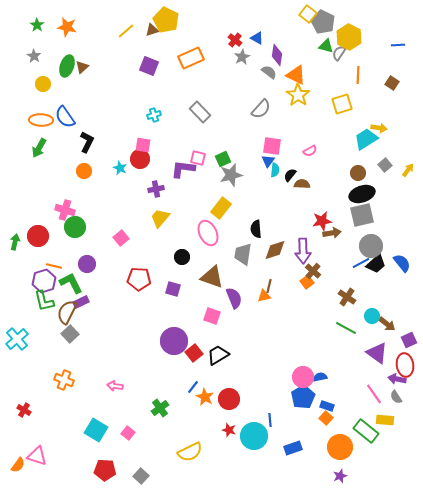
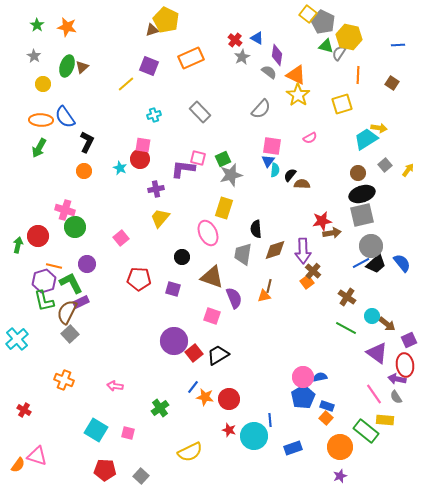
yellow line at (126, 31): moved 53 px down
yellow hexagon at (349, 37): rotated 15 degrees counterclockwise
pink semicircle at (310, 151): moved 13 px up
yellow rectangle at (221, 208): moved 3 px right; rotated 20 degrees counterclockwise
green arrow at (15, 242): moved 3 px right, 3 px down
orange star at (205, 397): rotated 18 degrees counterclockwise
pink square at (128, 433): rotated 24 degrees counterclockwise
